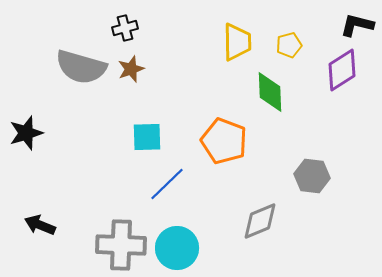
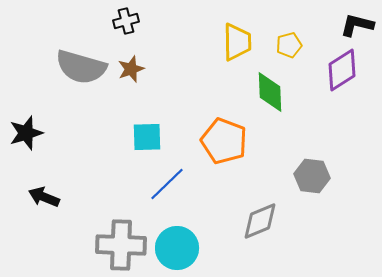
black cross: moved 1 px right, 7 px up
black arrow: moved 4 px right, 28 px up
